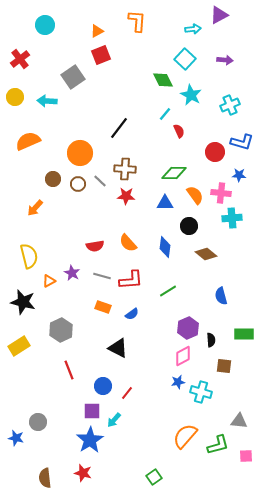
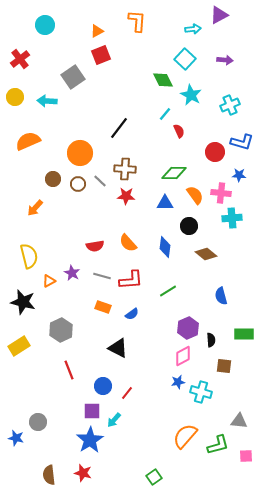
brown semicircle at (45, 478): moved 4 px right, 3 px up
